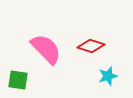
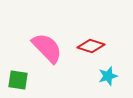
pink semicircle: moved 1 px right, 1 px up
